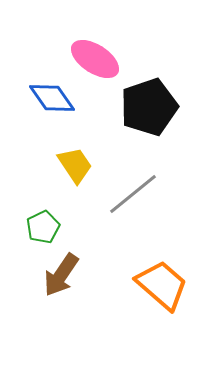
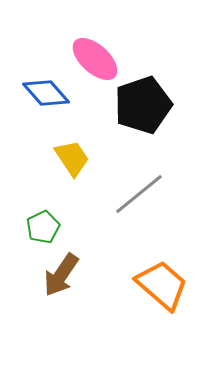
pink ellipse: rotated 9 degrees clockwise
blue diamond: moved 6 px left, 5 px up; rotated 6 degrees counterclockwise
black pentagon: moved 6 px left, 2 px up
yellow trapezoid: moved 3 px left, 7 px up
gray line: moved 6 px right
